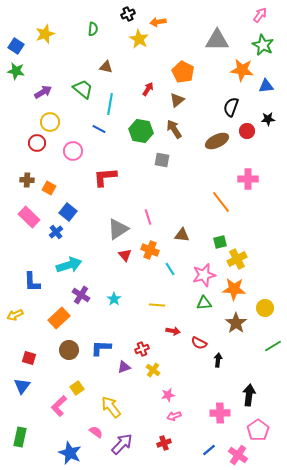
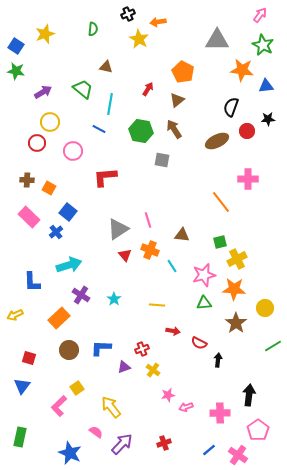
pink line at (148, 217): moved 3 px down
cyan line at (170, 269): moved 2 px right, 3 px up
pink arrow at (174, 416): moved 12 px right, 9 px up
